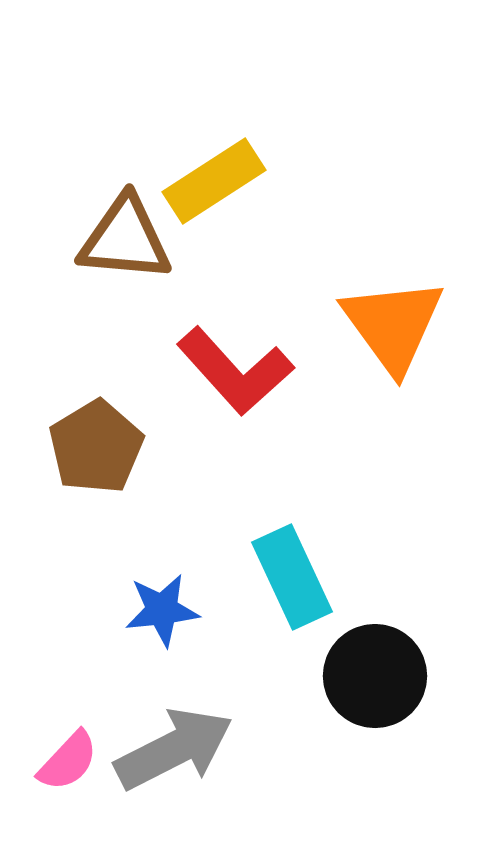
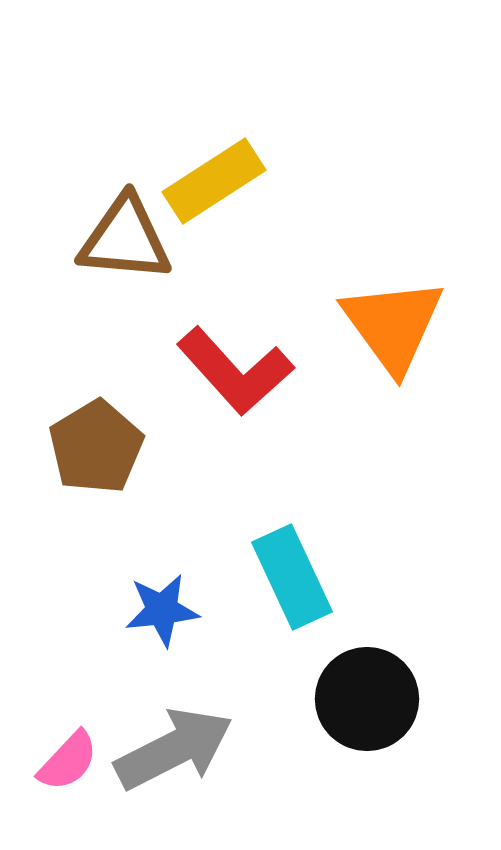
black circle: moved 8 px left, 23 px down
